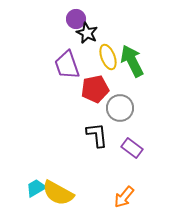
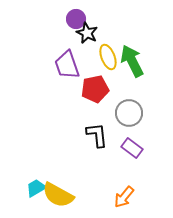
gray circle: moved 9 px right, 5 px down
yellow semicircle: moved 2 px down
